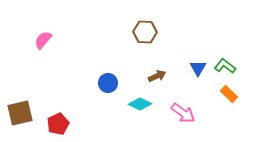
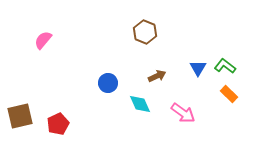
brown hexagon: rotated 20 degrees clockwise
cyan diamond: rotated 40 degrees clockwise
brown square: moved 3 px down
